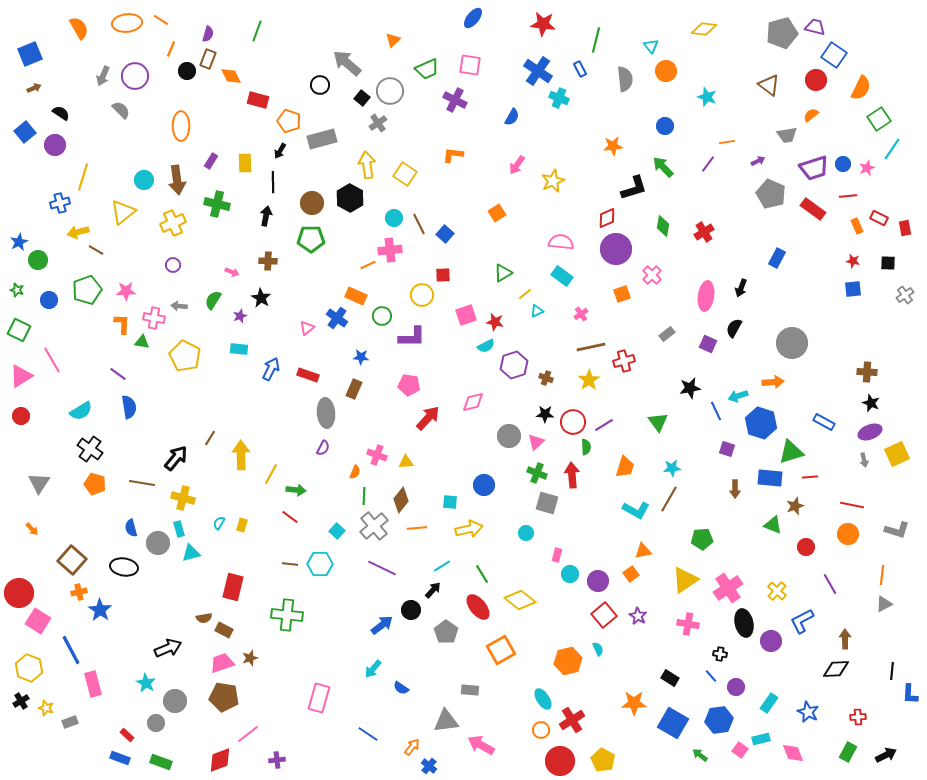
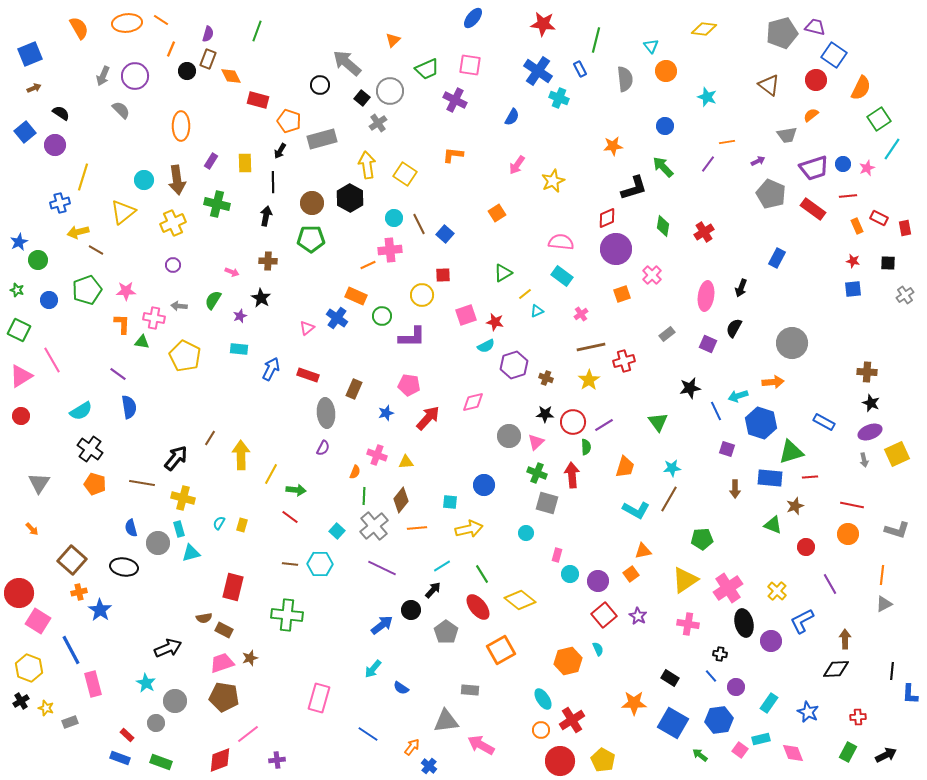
blue star at (361, 357): moved 25 px right, 56 px down; rotated 21 degrees counterclockwise
